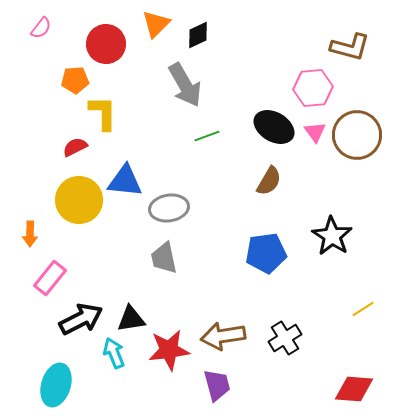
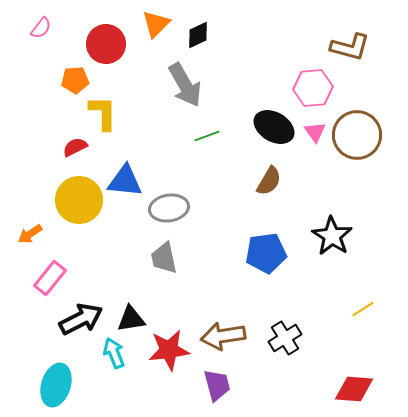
orange arrow: rotated 55 degrees clockwise
